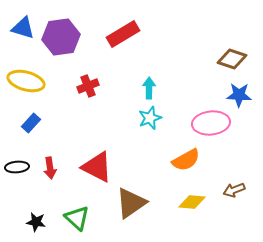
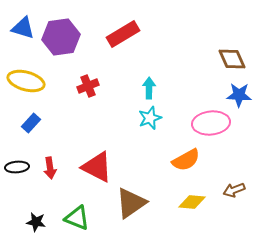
brown diamond: rotated 48 degrees clockwise
green triangle: rotated 20 degrees counterclockwise
